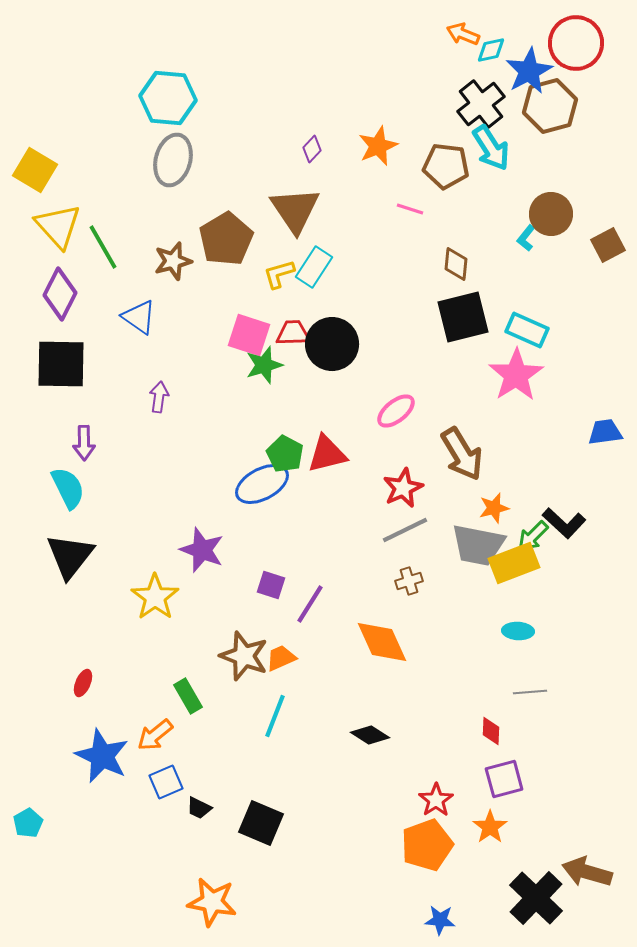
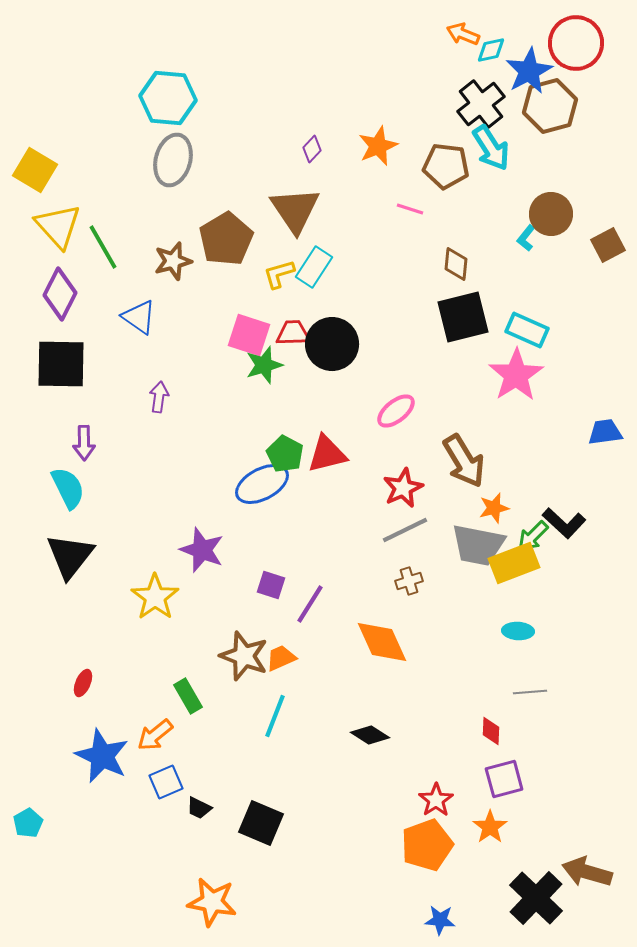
brown arrow at (462, 454): moved 2 px right, 7 px down
